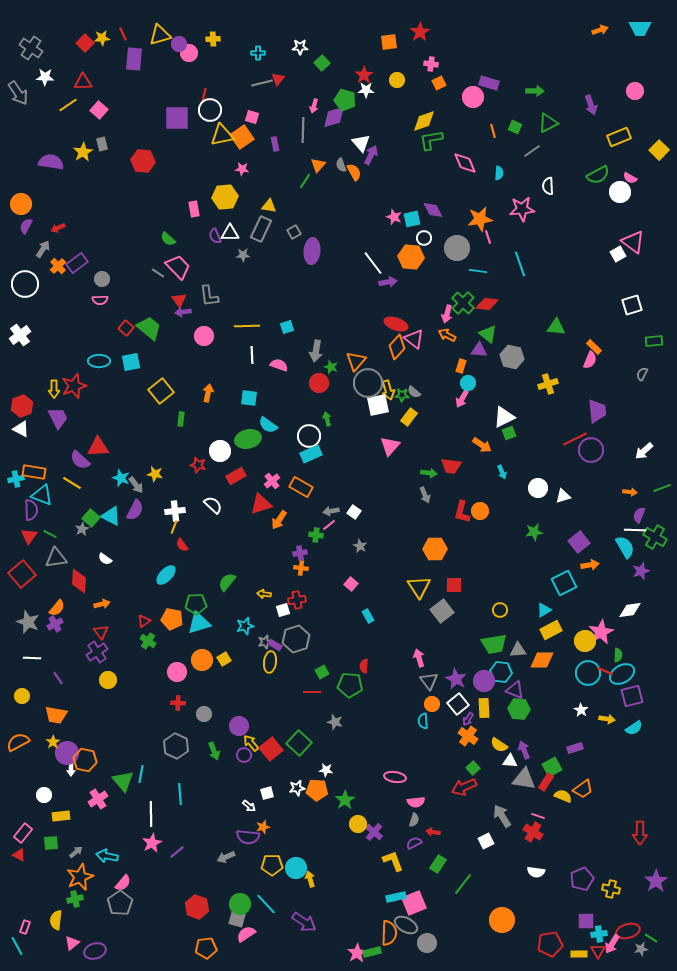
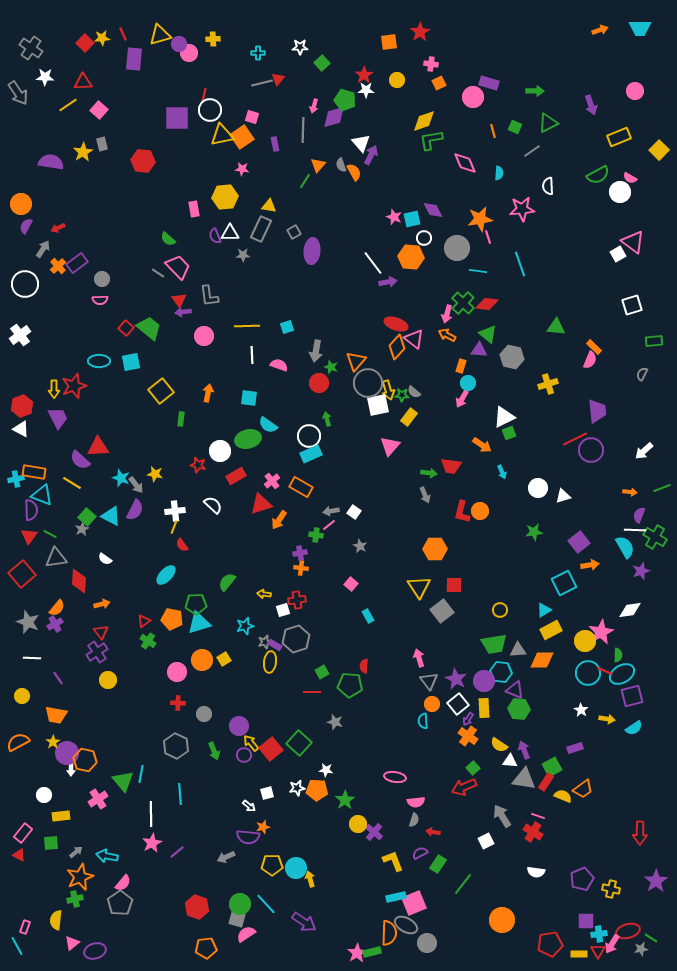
green square at (91, 518): moved 4 px left, 1 px up
purple semicircle at (414, 843): moved 6 px right, 10 px down
